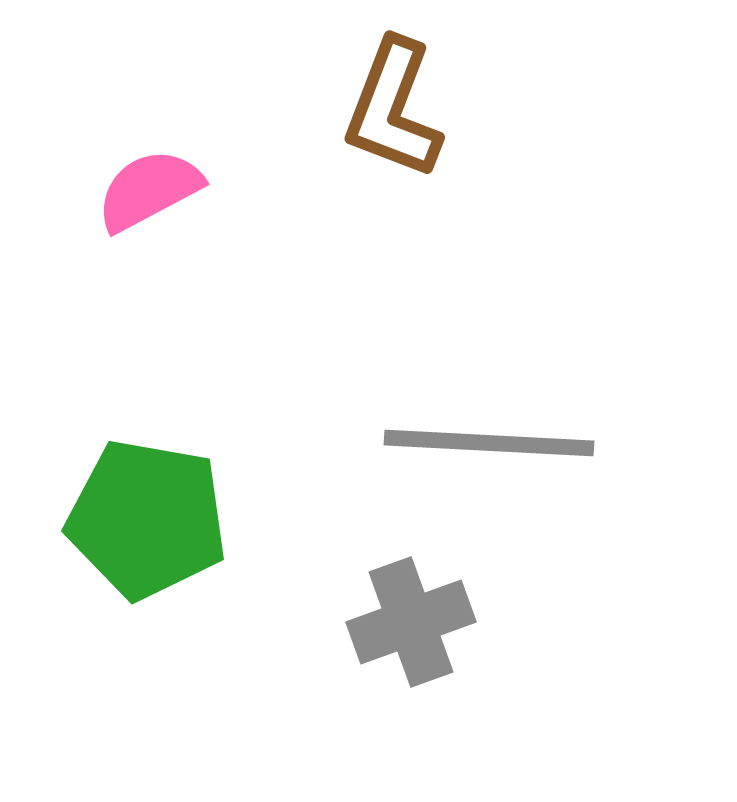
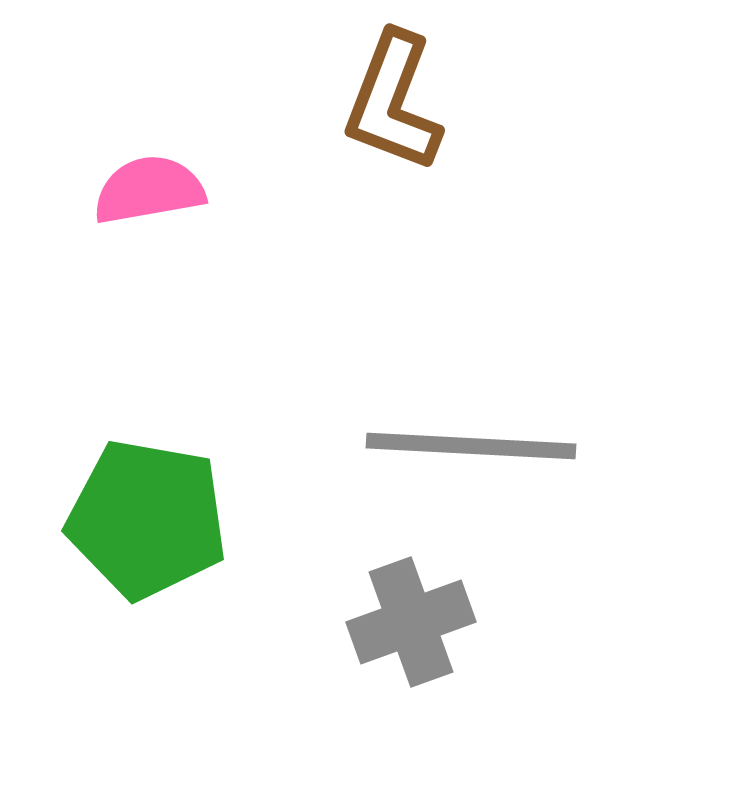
brown L-shape: moved 7 px up
pink semicircle: rotated 18 degrees clockwise
gray line: moved 18 px left, 3 px down
